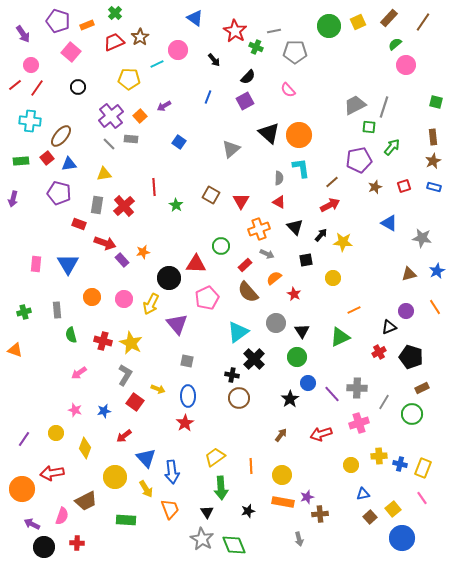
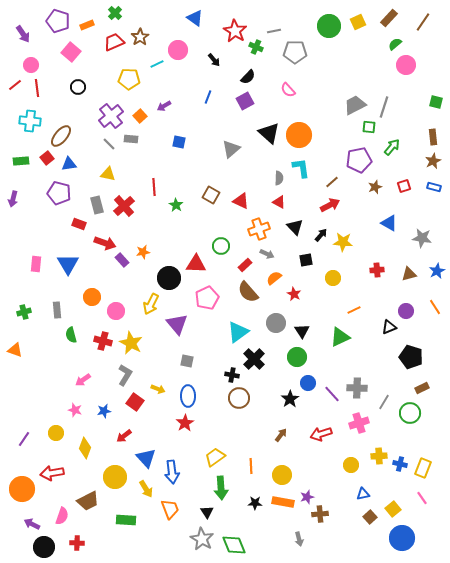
red line at (37, 88): rotated 42 degrees counterclockwise
blue square at (179, 142): rotated 24 degrees counterclockwise
yellow triangle at (104, 174): moved 4 px right; rotated 21 degrees clockwise
red triangle at (241, 201): rotated 36 degrees counterclockwise
gray rectangle at (97, 205): rotated 24 degrees counterclockwise
pink circle at (124, 299): moved 8 px left, 12 px down
red cross at (379, 352): moved 2 px left, 82 px up; rotated 24 degrees clockwise
pink arrow at (79, 373): moved 4 px right, 7 px down
green circle at (412, 414): moved 2 px left, 1 px up
brown trapezoid at (86, 501): moved 2 px right
black star at (248, 511): moved 7 px right, 8 px up; rotated 16 degrees clockwise
